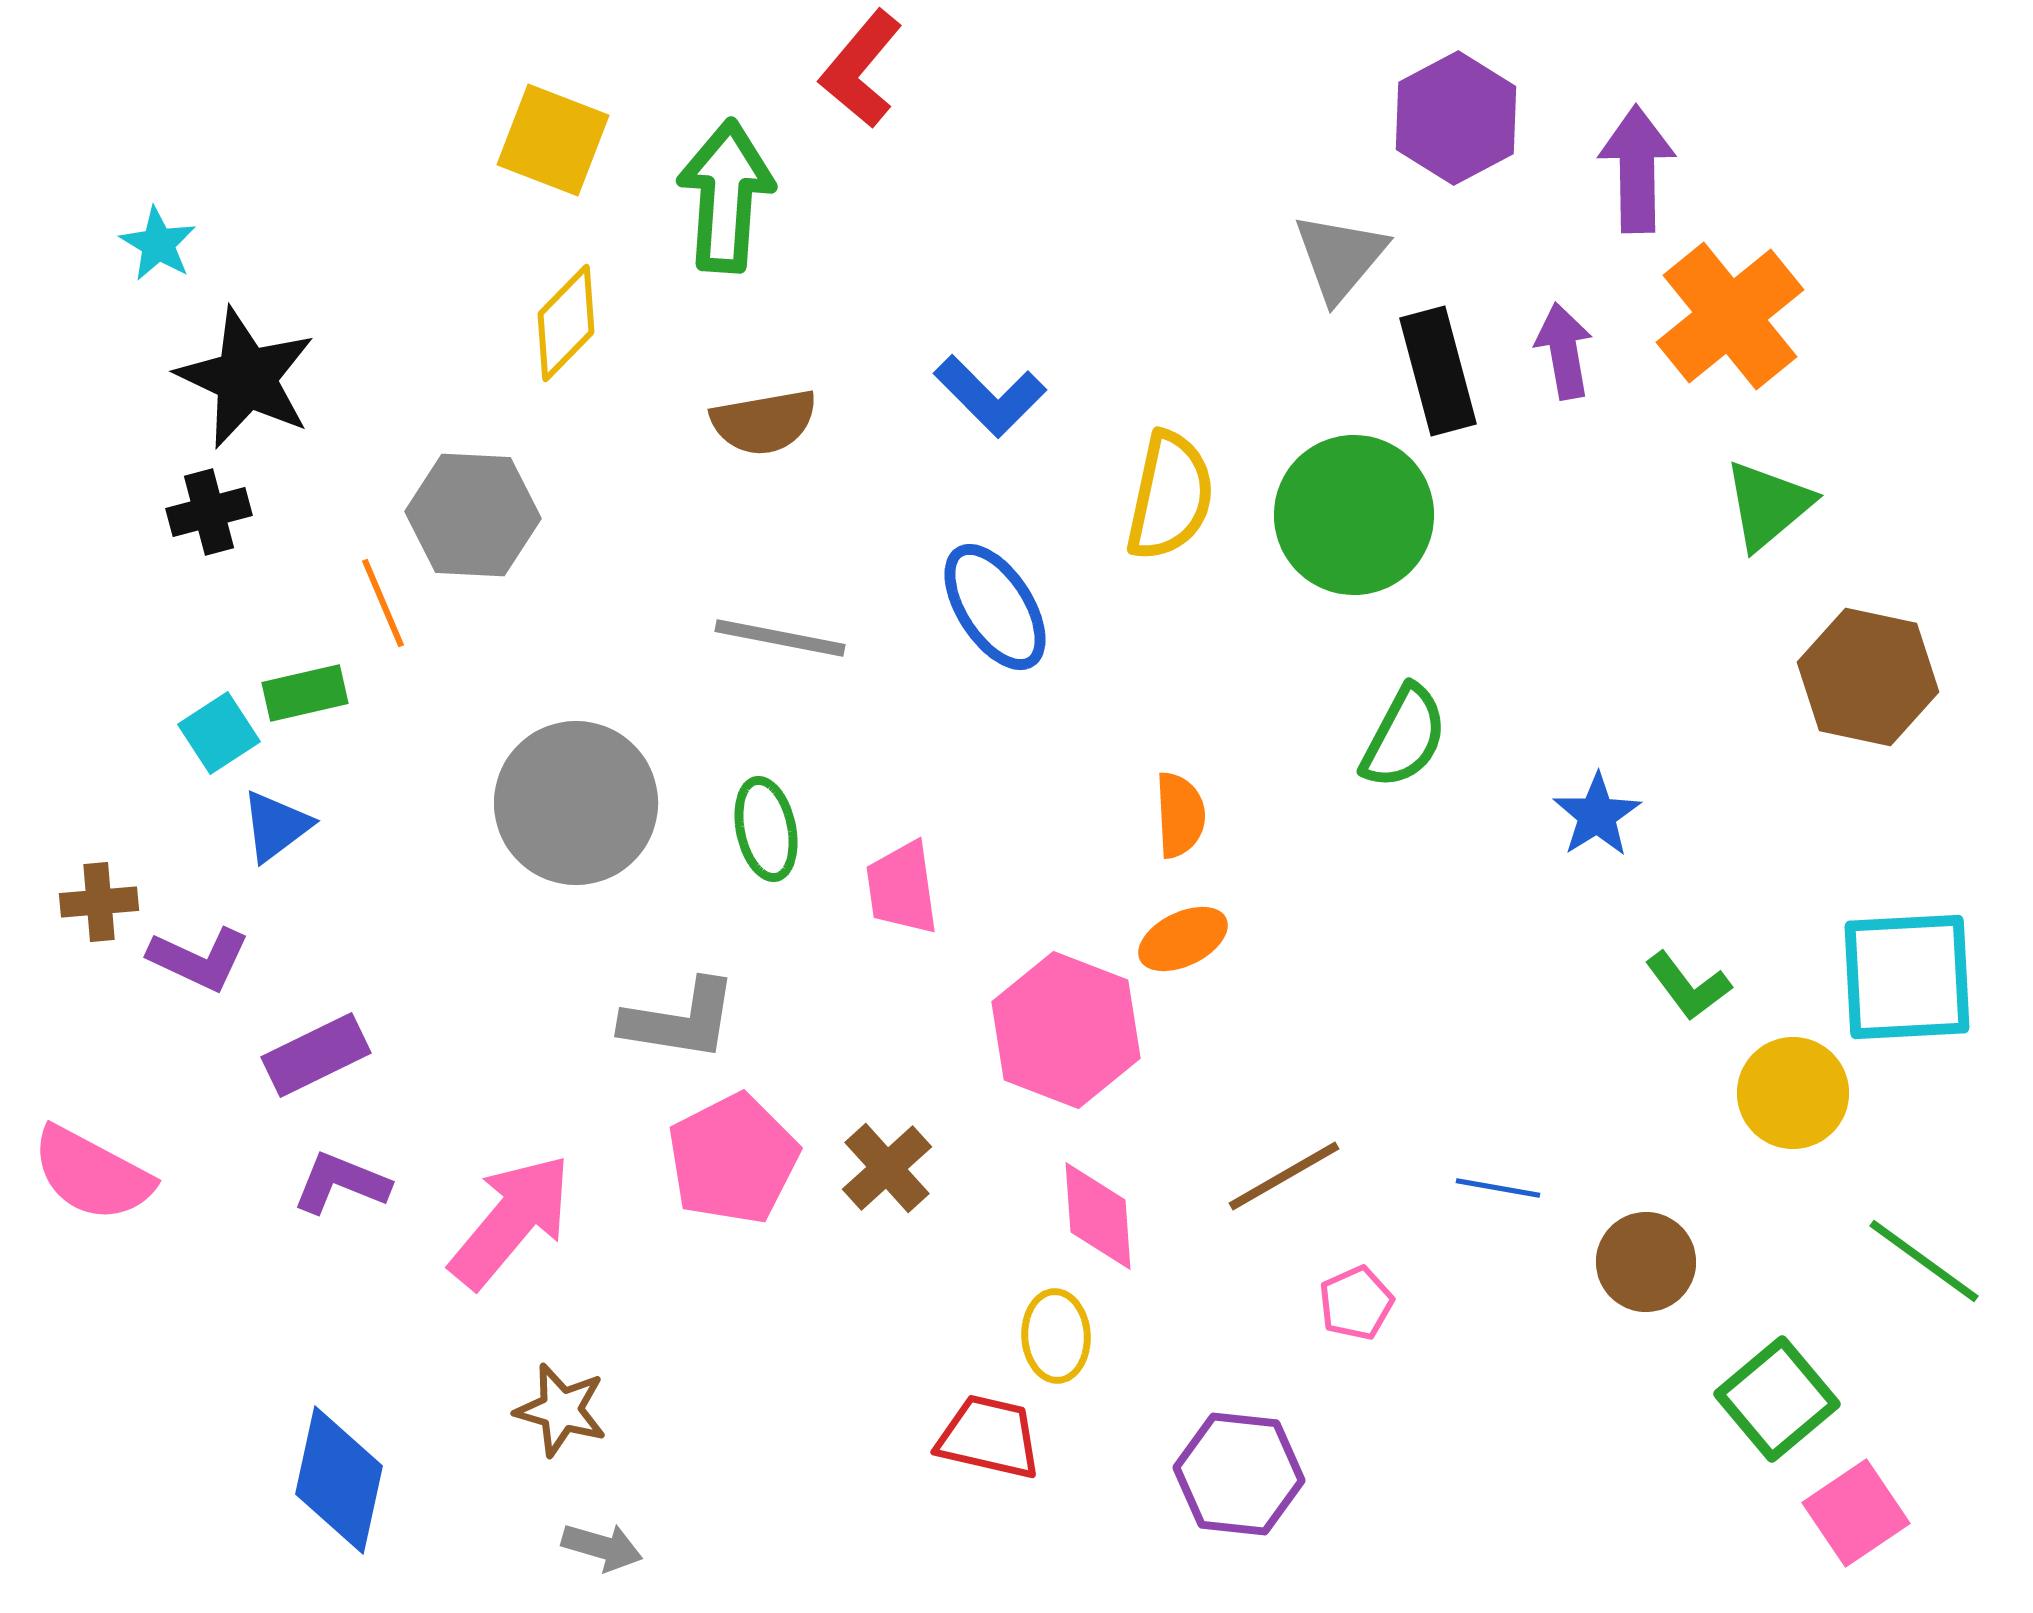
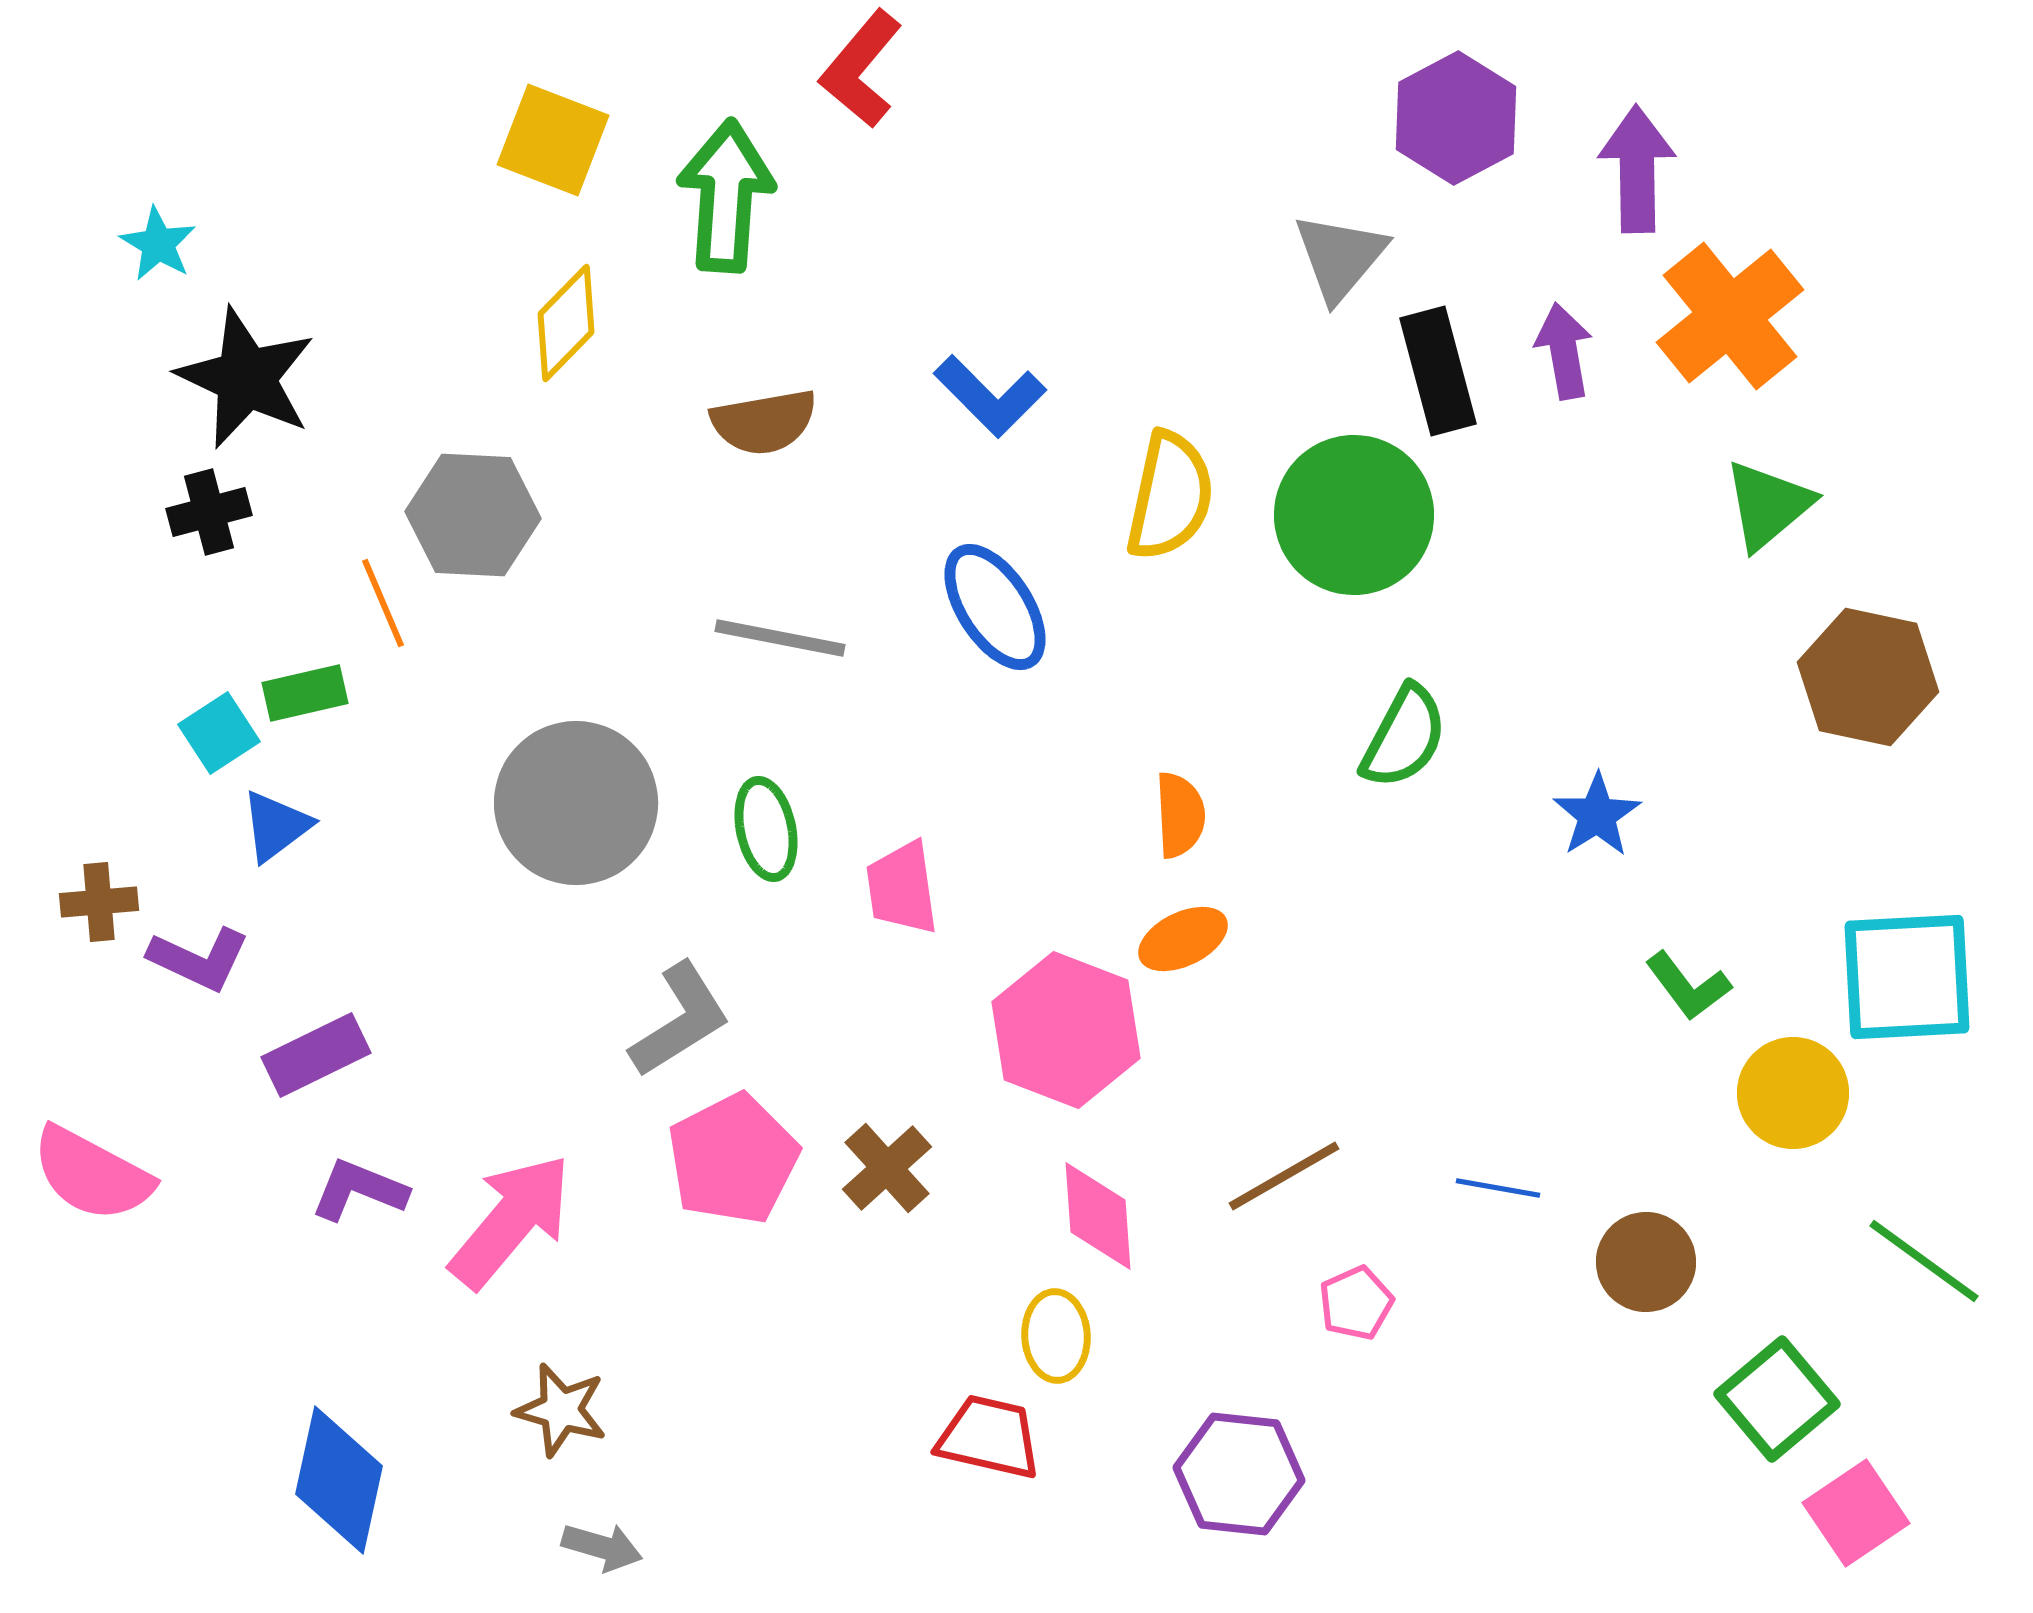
gray L-shape at (680, 1020): rotated 41 degrees counterclockwise
purple L-shape at (341, 1183): moved 18 px right, 7 px down
